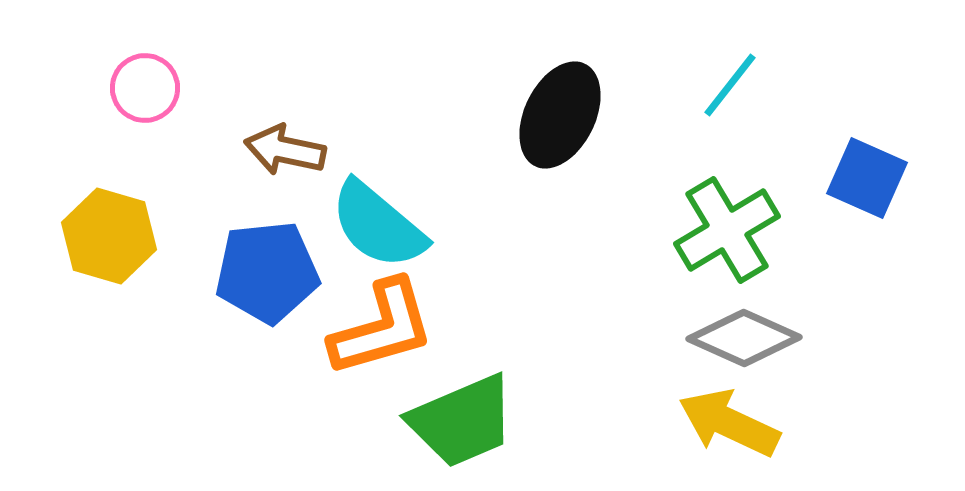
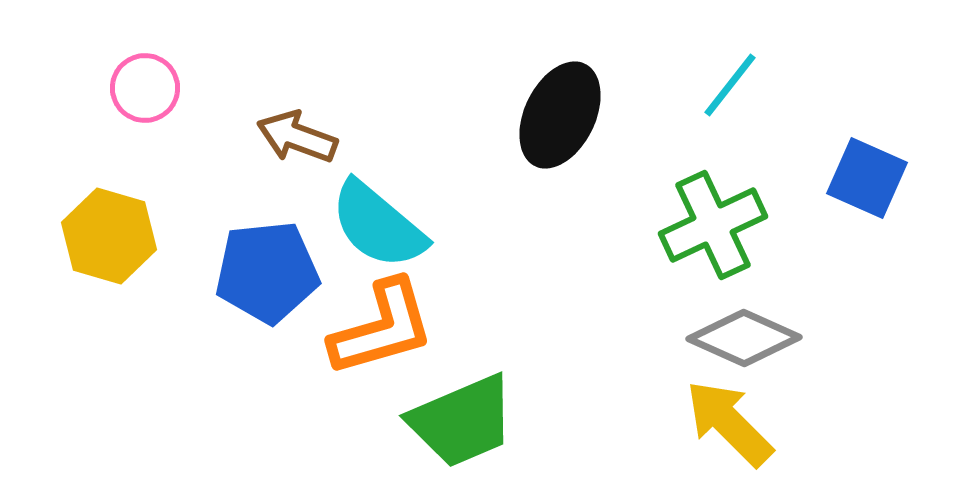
brown arrow: moved 12 px right, 13 px up; rotated 8 degrees clockwise
green cross: moved 14 px left, 5 px up; rotated 6 degrees clockwise
yellow arrow: rotated 20 degrees clockwise
